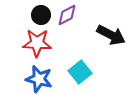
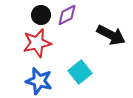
red star: rotated 16 degrees counterclockwise
blue star: moved 2 px down
